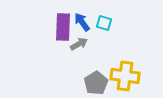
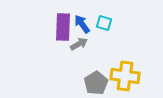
blue arrow: moved 2 px down
